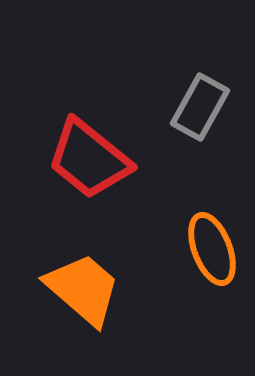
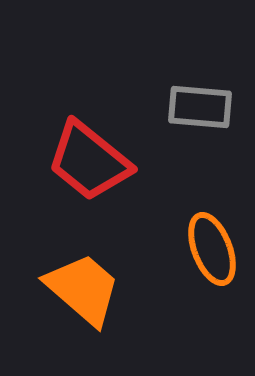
gray rectangle: rotated 66 degrees clockwise
red trapezoid: moved 2 px down
